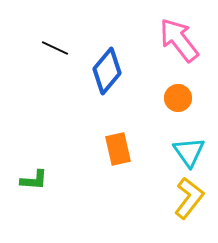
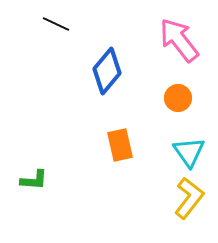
black line: moved 1 px right, 24 px up
orange rectangle: moved 2 px right, 4 px up
